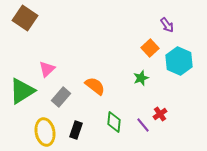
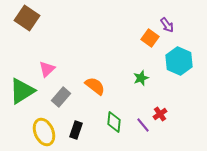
brown square: moved 2 px right
orange square: moved 10 px up; rotated 12 degrees counterclockwise
yellow ellipse: moved 1 px left; rotated 12 degrees counterclockwise
